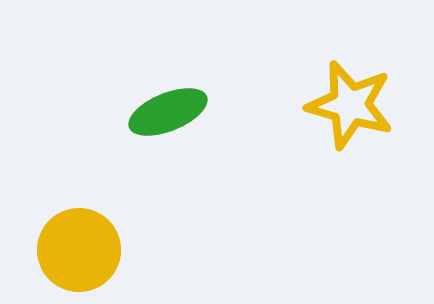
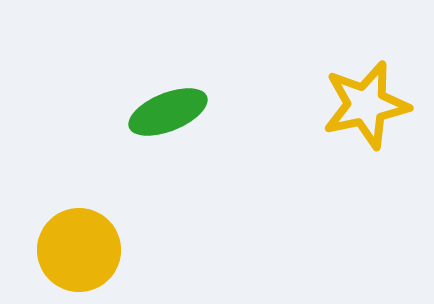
yellow star: moved 16 px right; rotated 28 degrees counterclockwise
